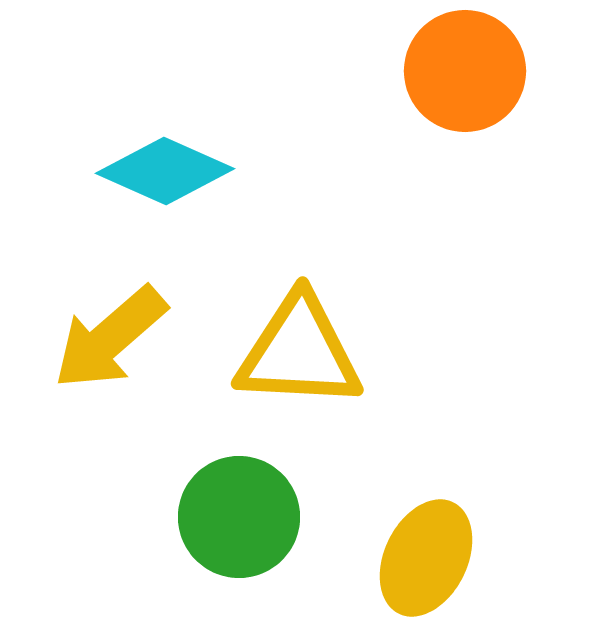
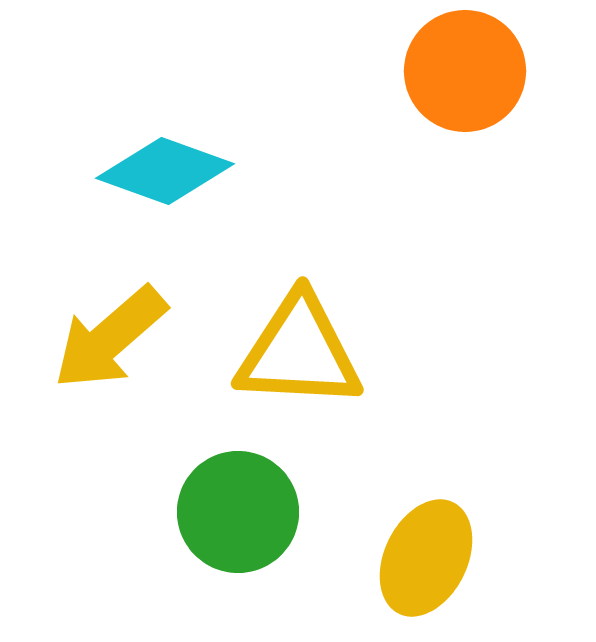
cyan diamond: rotated 4 degrees counterclockwise
green circle: moved 1 px left, 5 px up
